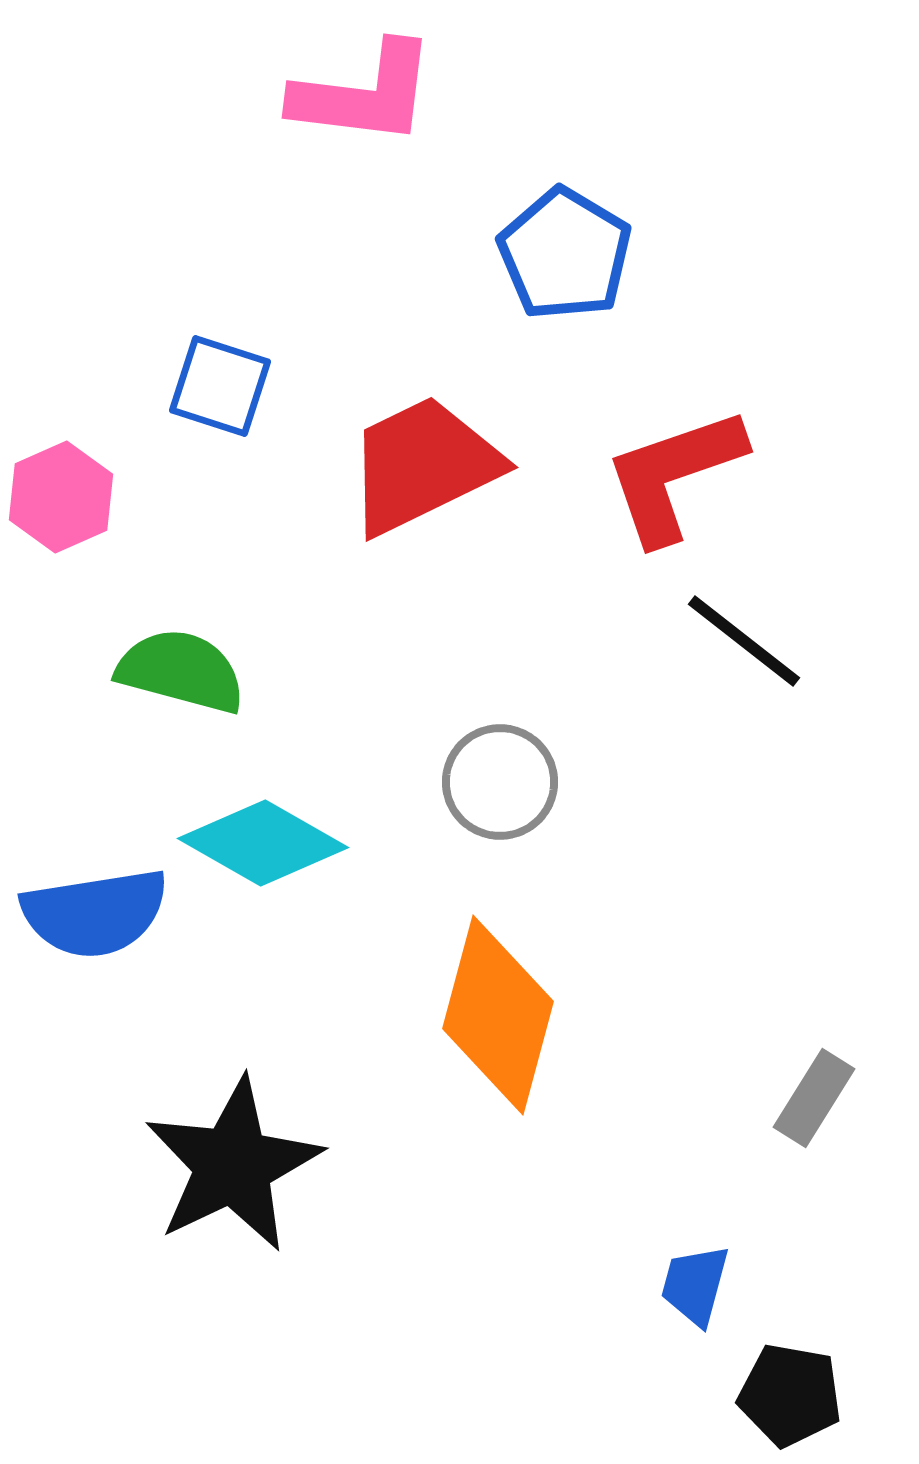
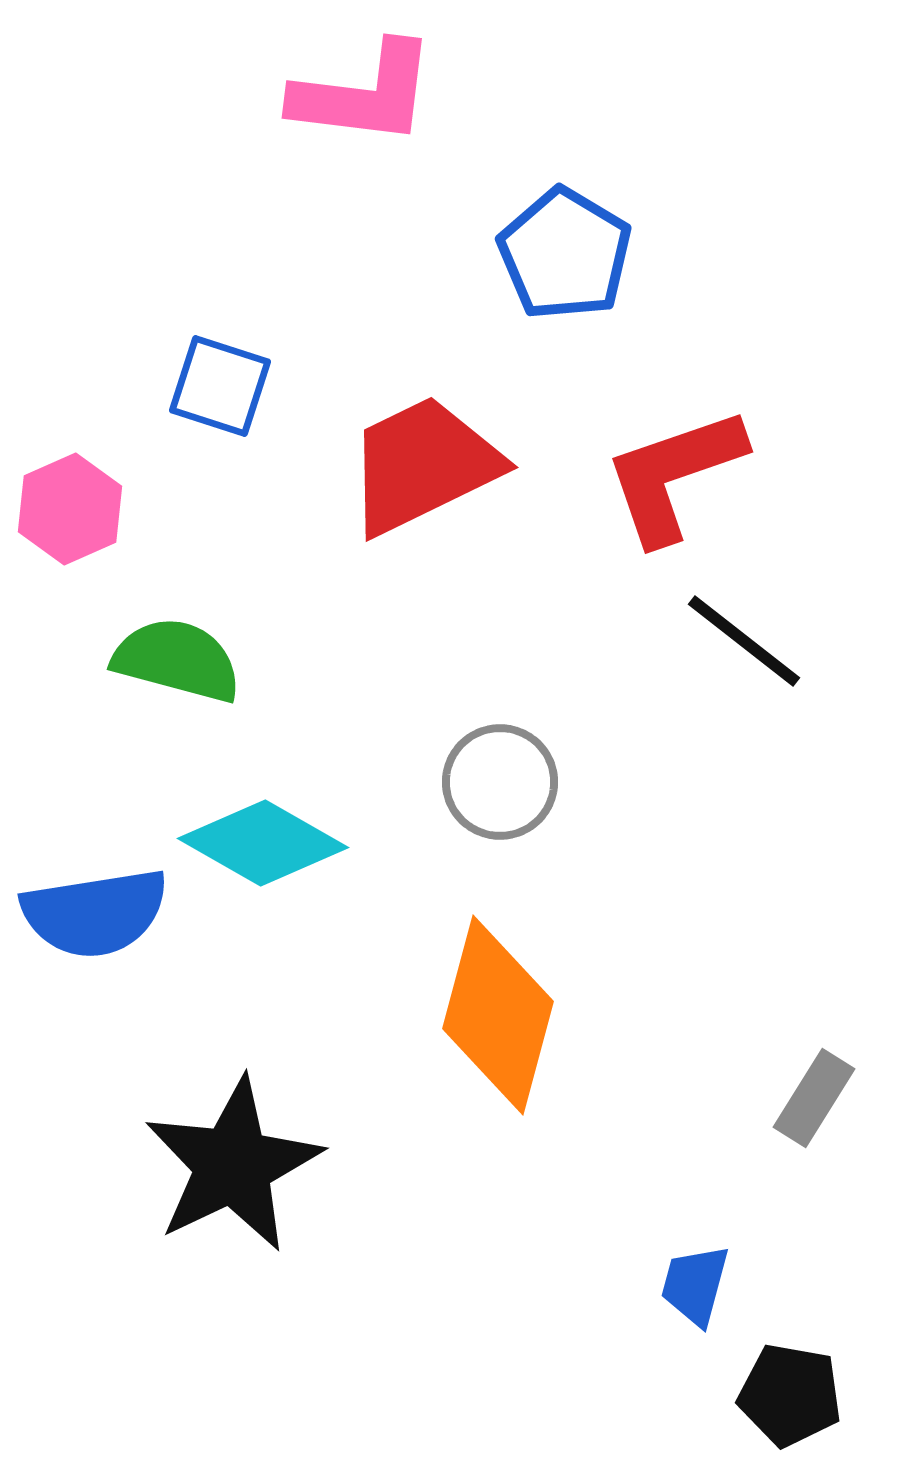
pink hexagon: moved 9 px right, 12 px down
green semicircle: moved 4 px left, 11 px up
